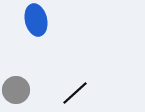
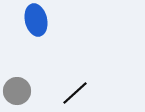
gray circle: moved 1 px right, 1 px down
